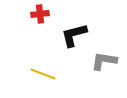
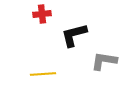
red cross: moved 2 px right
yellow line: rotated 25 degrees counterclockwise
